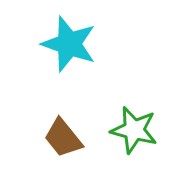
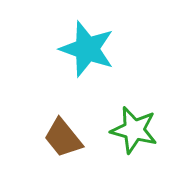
cyan star: moved 18 px right, 5 px down
